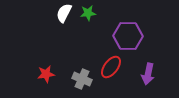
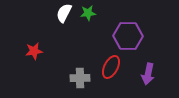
red ellipse: rotated 10 degrees counterclockwise
red star: moved 12 px left, 23 px up
gray cross: moved 2 px left, 1 px up; rotated 24 degrees counterclockwise
